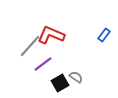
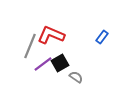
blue rectangle: moved 2 px left, 2 px down
gray line: rotated 20 degrees counterclockwise
black square: moved 20 px up
